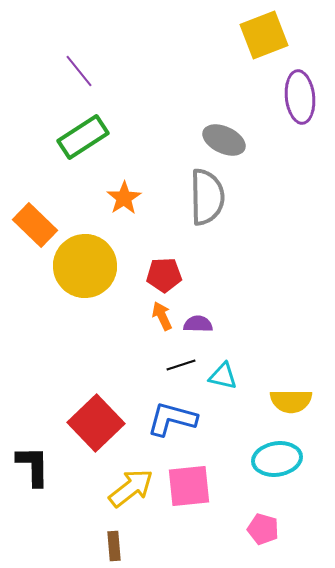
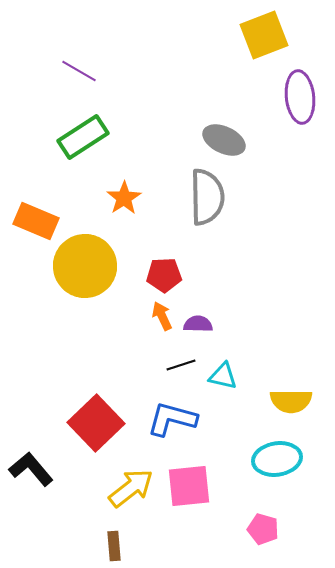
purple line: rotated 21 degrees counterclockwise
orange rectangle: moved 1 px right, 4 px up; rotated 21 degrees counterclockwise
black L-shape: moved 2 px left, 3 px down; rotated 39 degrees counterclockwise
